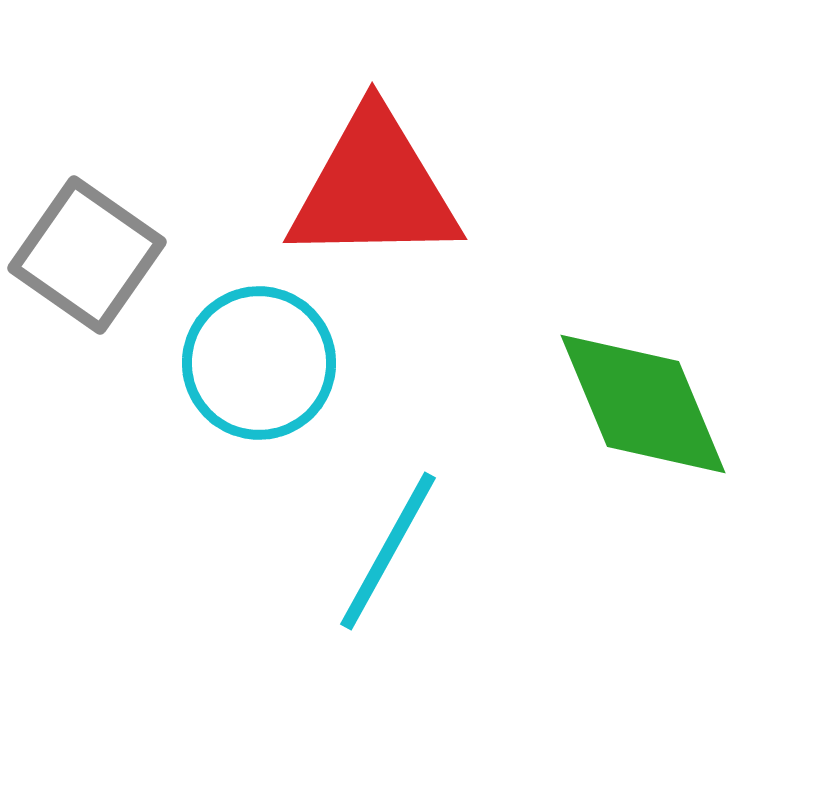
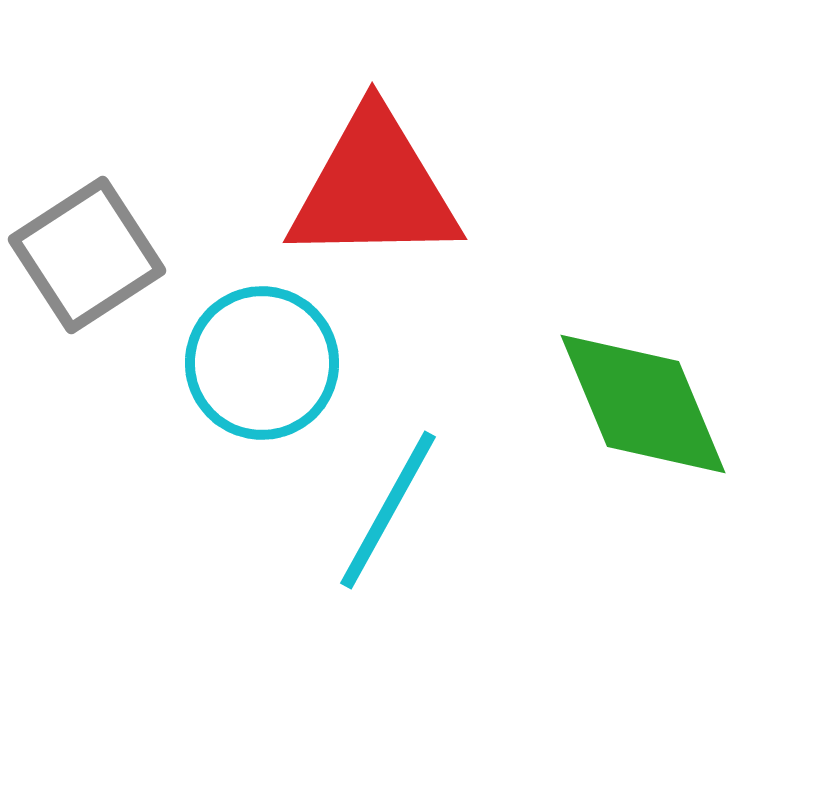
gray square: rotated 22 degrees clockwise
cyan circle: moved 3 px right
cyan line: moved 41 px up
